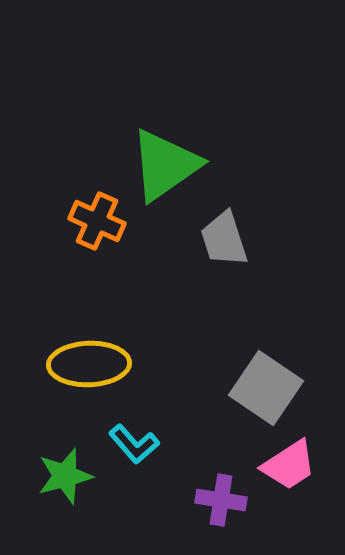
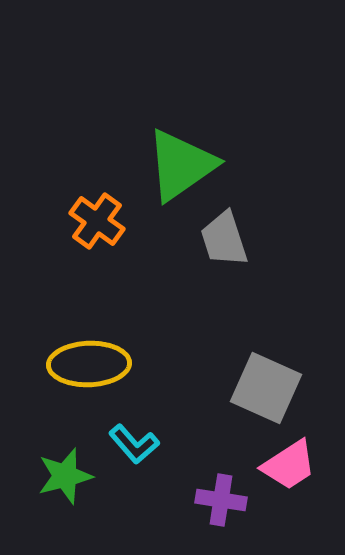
green triangle: moved 16 px right
orange cross: rotated 12 degrees clockwise
gray square: rotated 10 degrees counterclockwise
